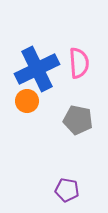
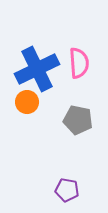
orange circle: moved 1 px down
